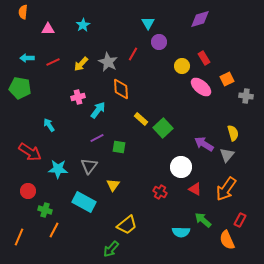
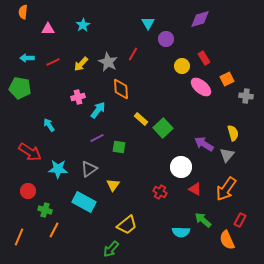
purple circle at (159, 42): moved 7 px right, 3 px up
gray triangle at (89, 166): moved 3 px down; rotated 18 degrees clockwise
